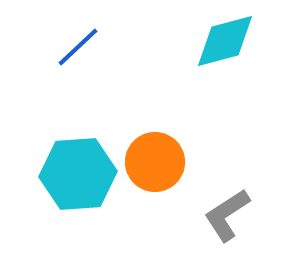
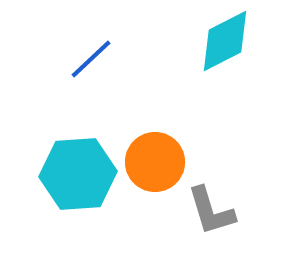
cyan diamond: rotated 12 degrees counterclockwise
blue line: moved 13 px right, 12 px down
gray L-shape: moved 16 px left, 4 px up; rotated 74 degrees counterclockwise
